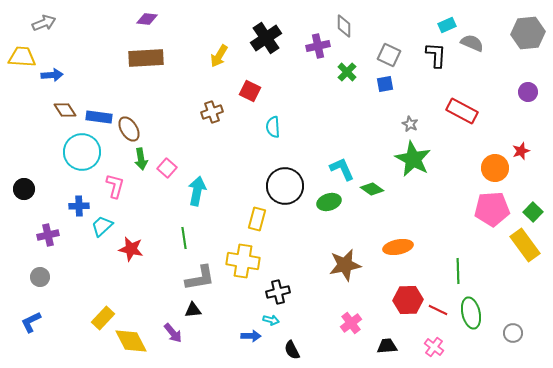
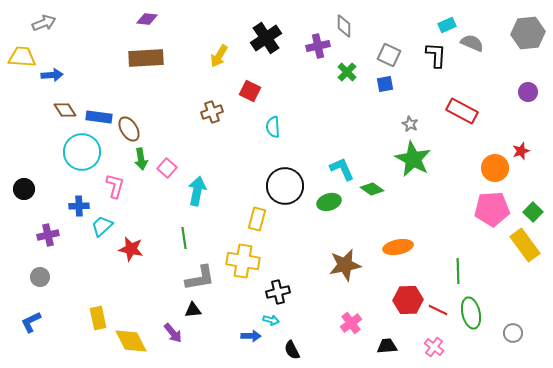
yellow rectangle at (103, 318): moved 5 px left; rotated 55 degrees counterclockwise
